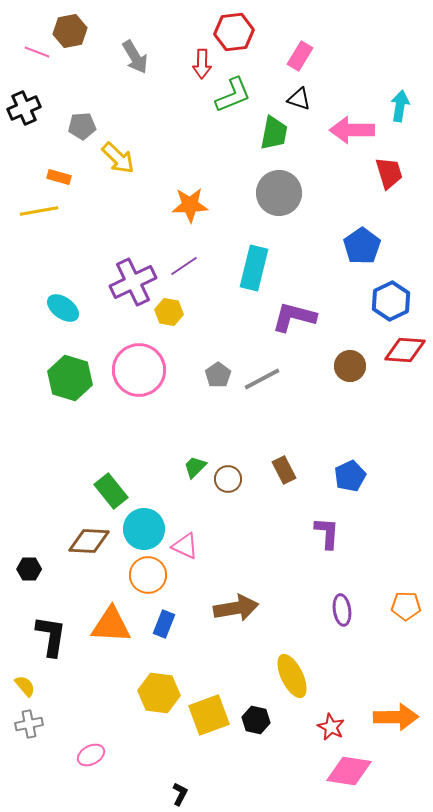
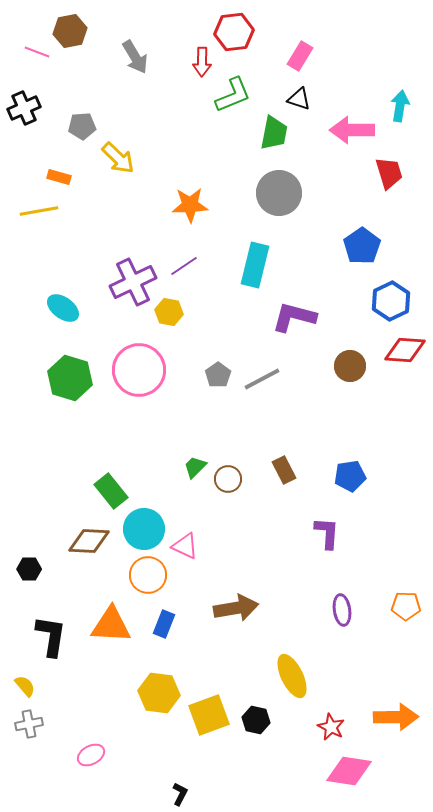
red arrow at (202, 64): moved 2 px up
cyan rectangle at (254, 268): moved 1 px right, 3 px up
blue pentagon at (350, 476): rotated 16 degrees clockwise
